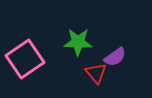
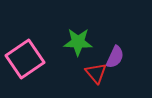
purple semicircle: rotated 30 degrees counterclockwise
